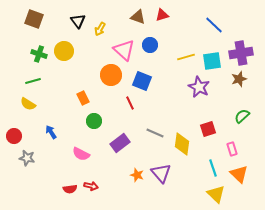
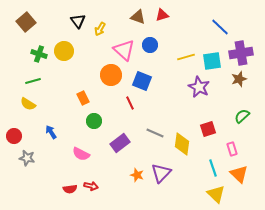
brown square: moved 8 px left, 3 px down; rotated 30 degrees clockwise
blue line: moved 6 px right, 2 px down
purple triangle: rotated 25 degrees clockwise
